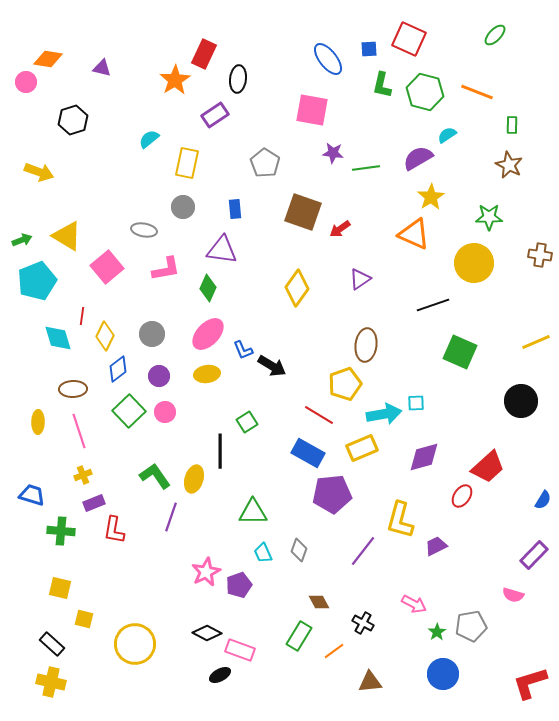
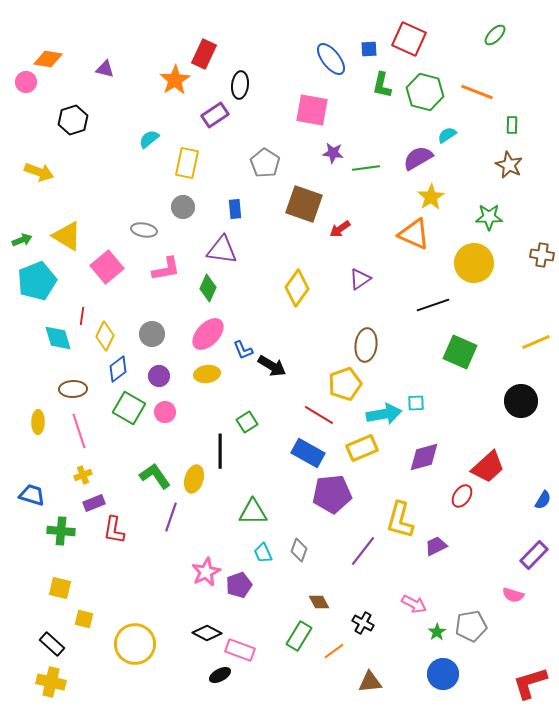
blue ellipse at (328, 59): moved 3 px right
purple triangle at (102, 68): moved 3 px right, 1 px down
black ellipse at (238, 79): moved 2 px right, 6 px down
brown square at (303, 212): moved 1 px right, 8 px up
brown cross at (540, 255): moved 2 px right
green square at (129, 411): moved 3 px up; rotated 16 degrees counterclockwise
